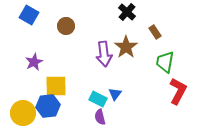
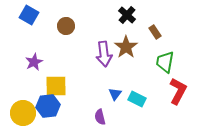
black cross: moved 3 px down
cyan rectangle: moved 39 px right
